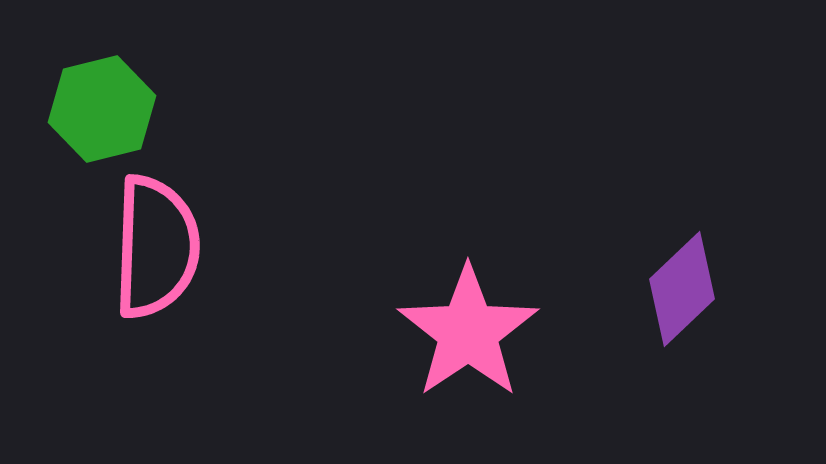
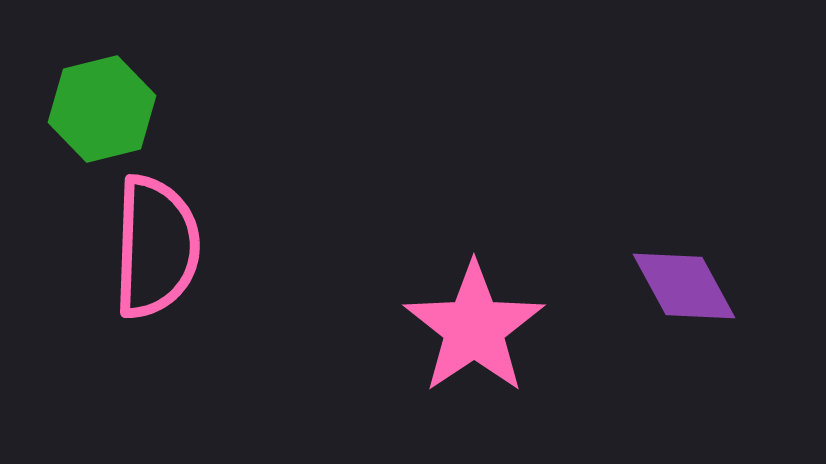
purple diamond: moved 2 px right, 3 px up; rotated 75 degrees counterclockwise
pink star: moved 6 px right, 4 px up
